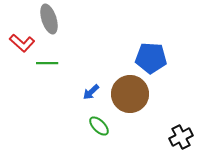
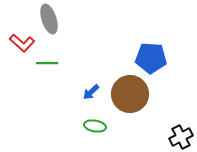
green ellipse: moved 4 px left; rotated 35 degrees counterclockwise
